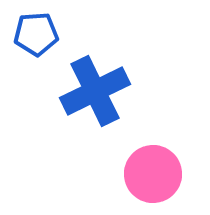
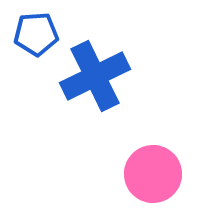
blue cross: moved 15 px up
